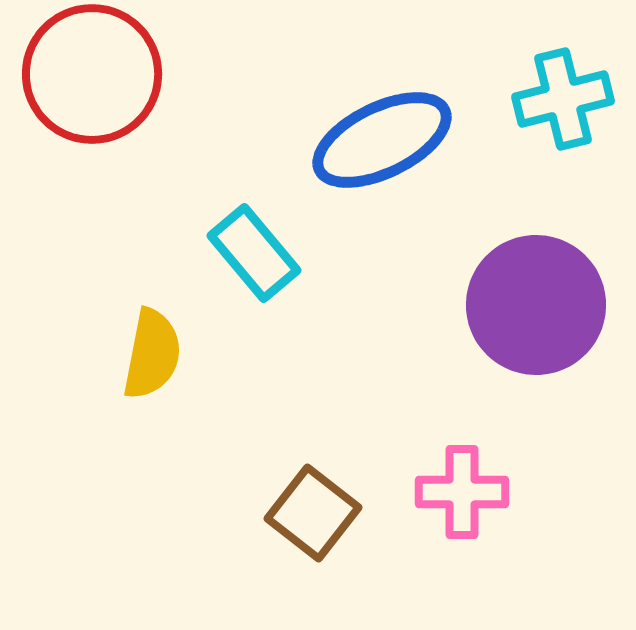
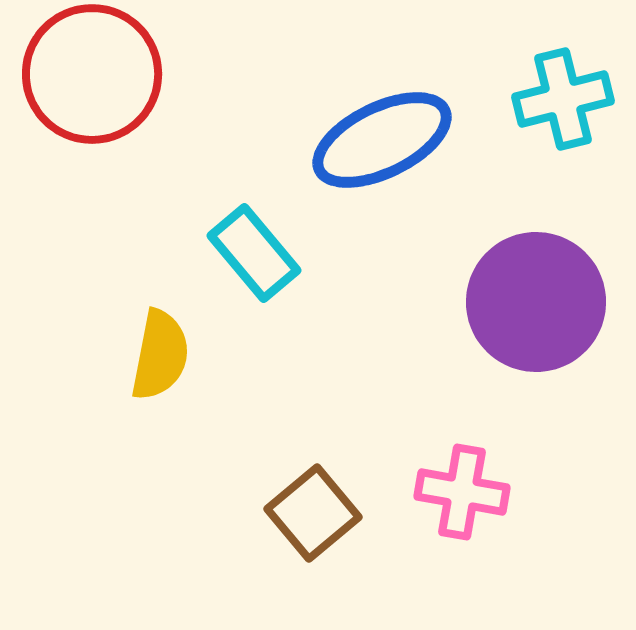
purple circle: moved 3 px up
yellow semicircle: moved 8 px right, 1 px down
pink cross: rotated 10 degrees clockwise
brown square: rotated 12 degrees clockwise
